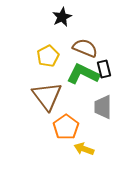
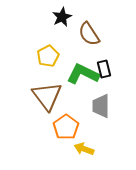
brown semicircle: moved 4 px right, 14 px up; rotated 145 degrees counterclockwise
gray trapezoid: moved 2 px left, 1 px up
